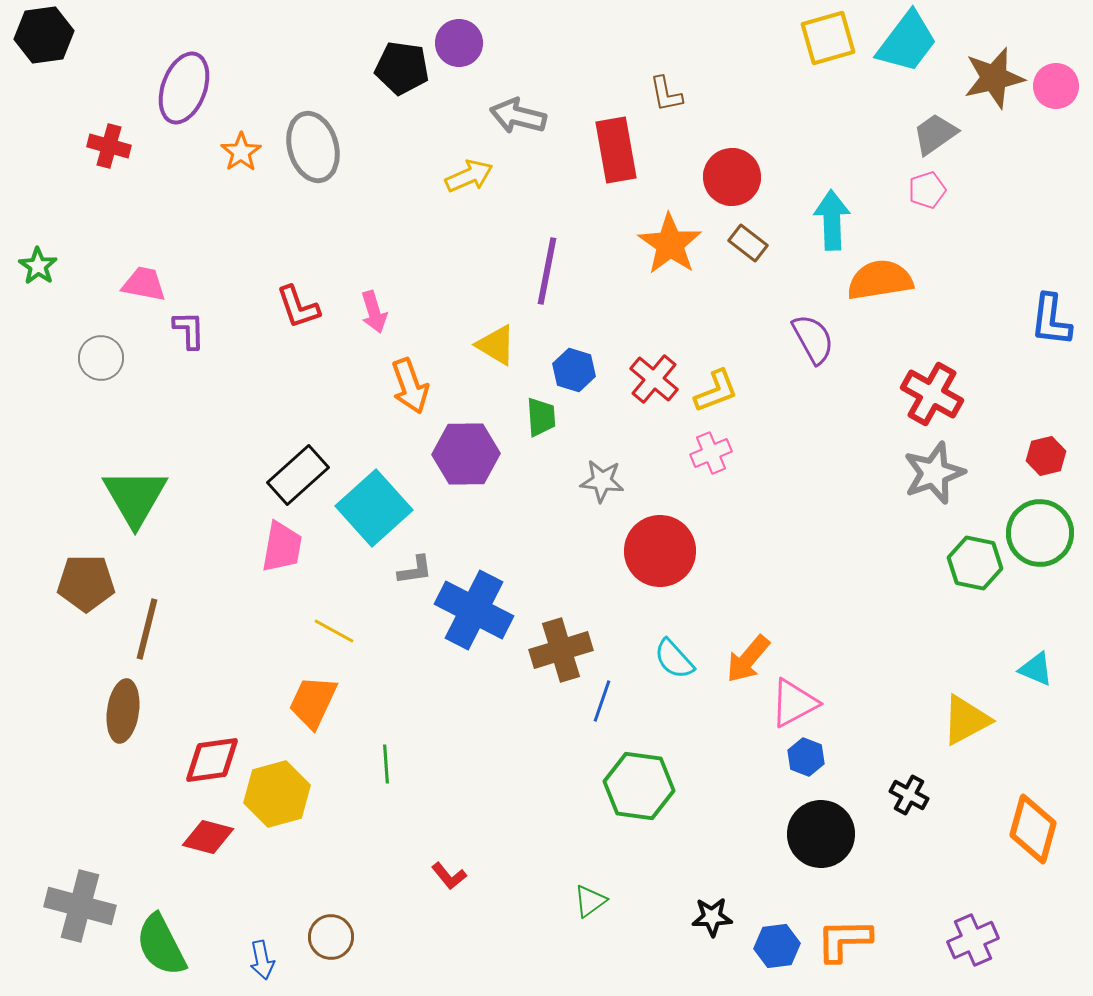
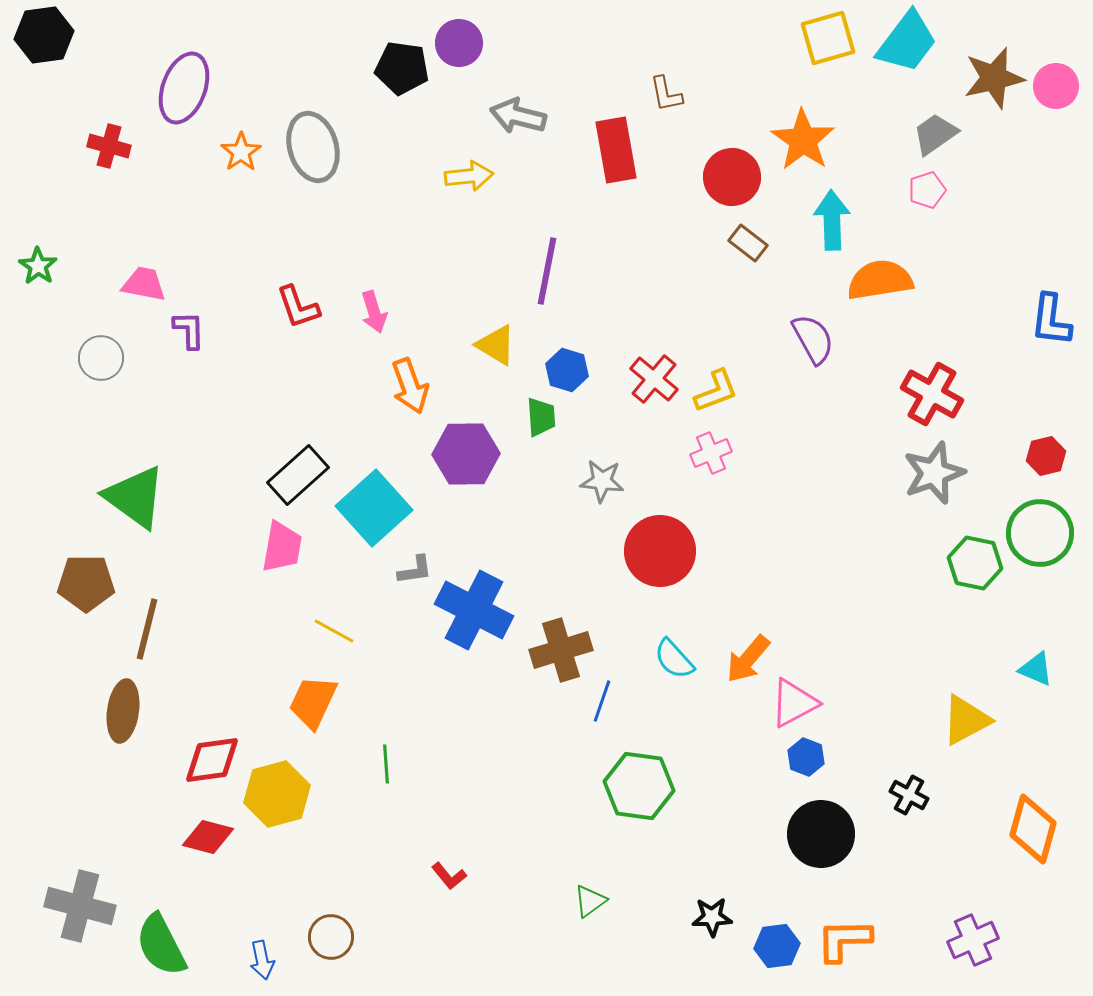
yellow arrow at (469, 176): rotated 18 degrees clockwise
orange star at (670, 244): moved 133 px right, 104 px up
blue hexagon at (574, 370): moved 7 px left
green triangle at (135, 497): rotated 24 degrees counterclockwise
